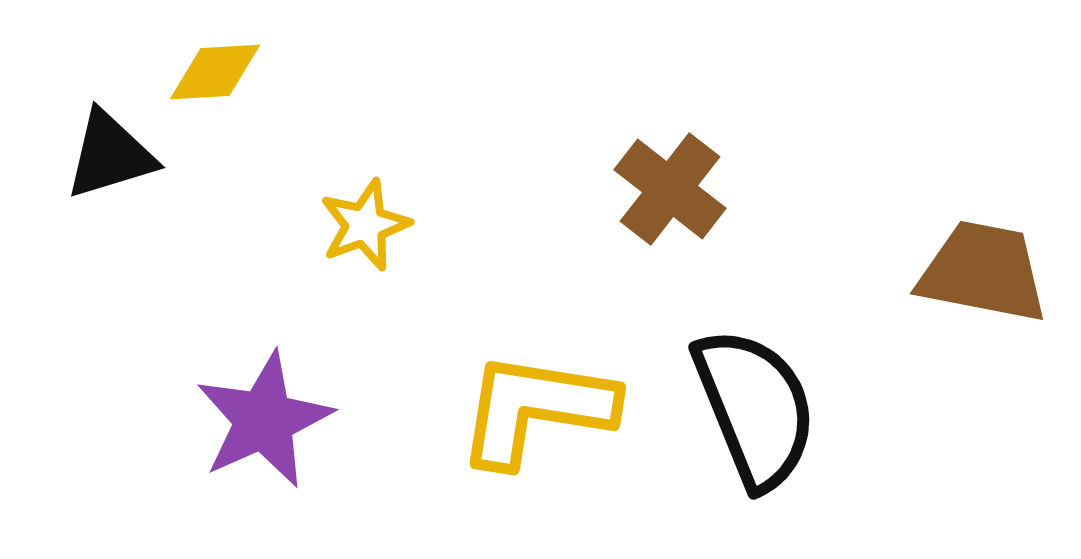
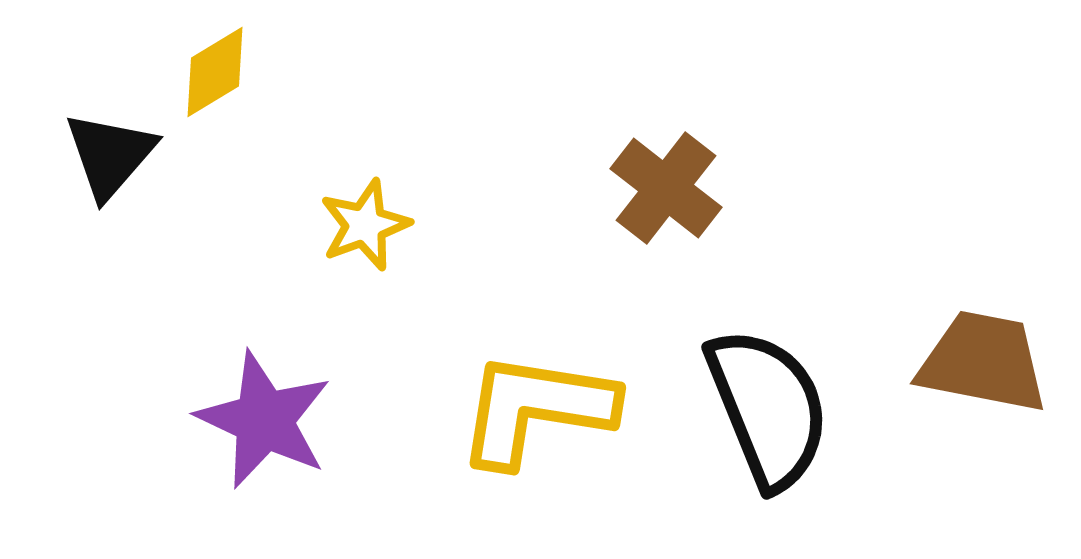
yellow diamond: rotated 28 degrees counterclockwise
black triangle: rotated 32 degrees counterclockwise
brown cross: moved 4 px left, 1 px up
brown trapezoid: moved 90 px down
black semicircle: moved 13 px right
purple star: rotated 23 degrees counterclockwise
